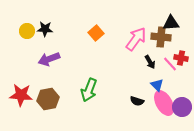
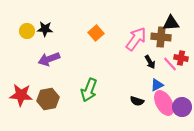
blue triangle: rotated 48 degrees clockwise
